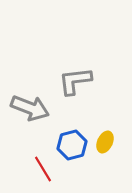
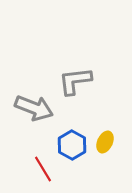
gray arrow: moved 4 px right
blue hexagon: rotated 16 degrees counterclockwise
